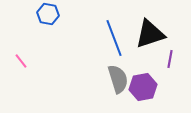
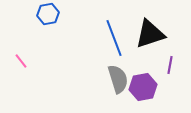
blue hexagon: rotated 20 degrees counterclockwise
purple line: moved 6 px down
